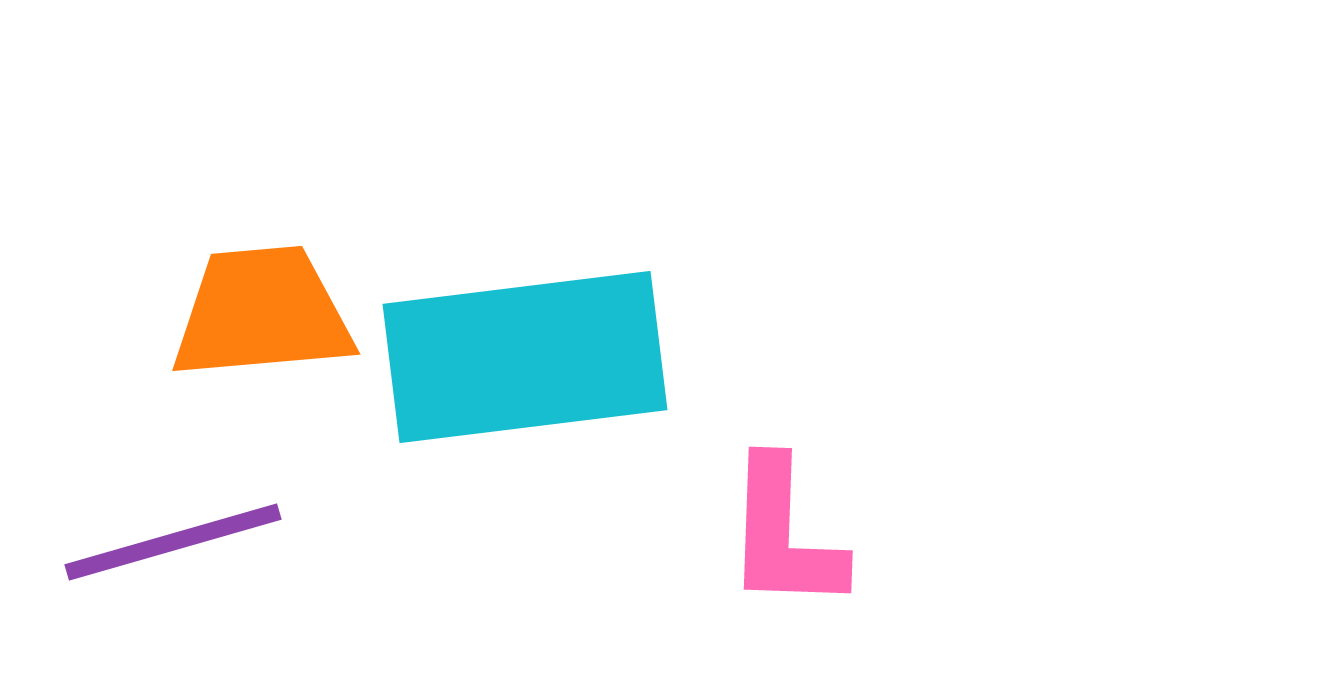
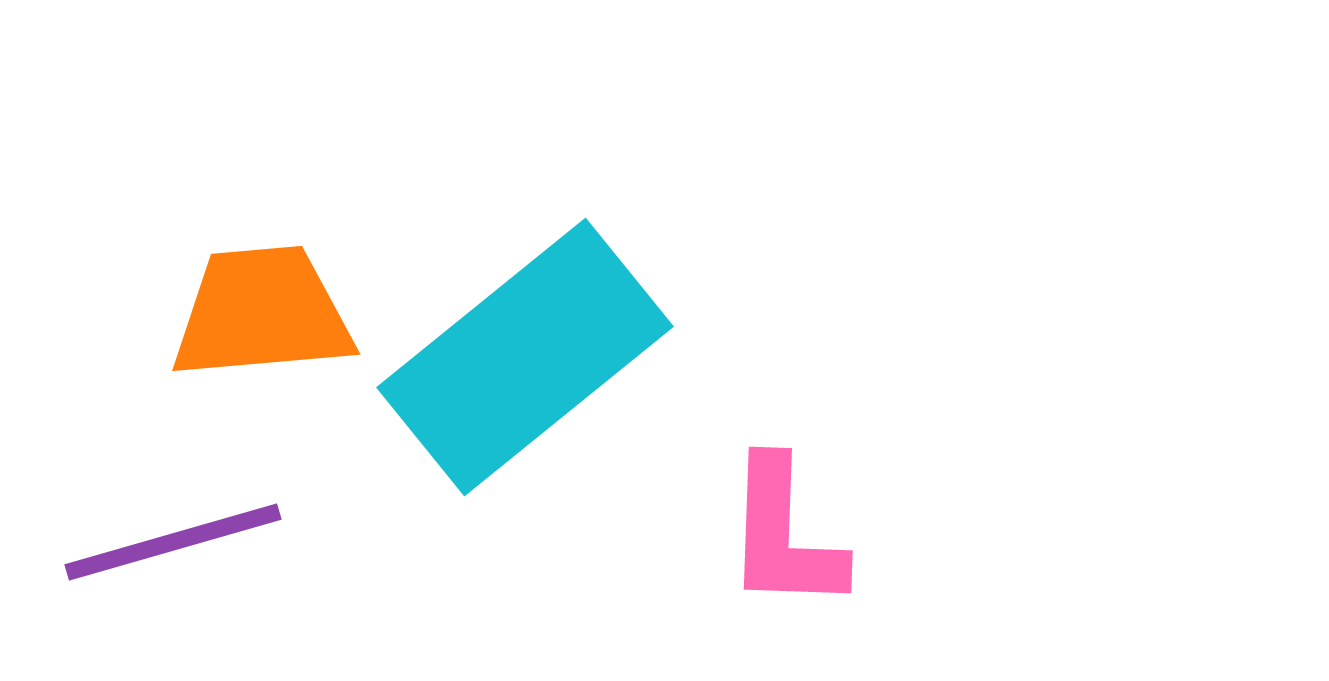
cyan rectangle: rotated 32 degrees counterclockwise
